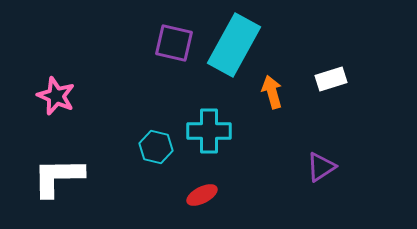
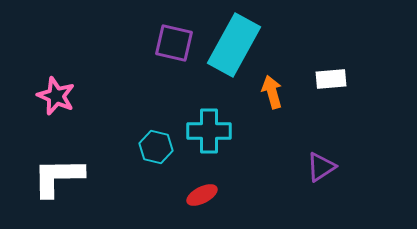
white rectangle: rotated 12 degrees clockwise
